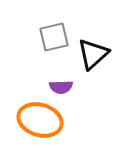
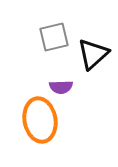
orange ellipse: rotated 63 degrees clockwise
